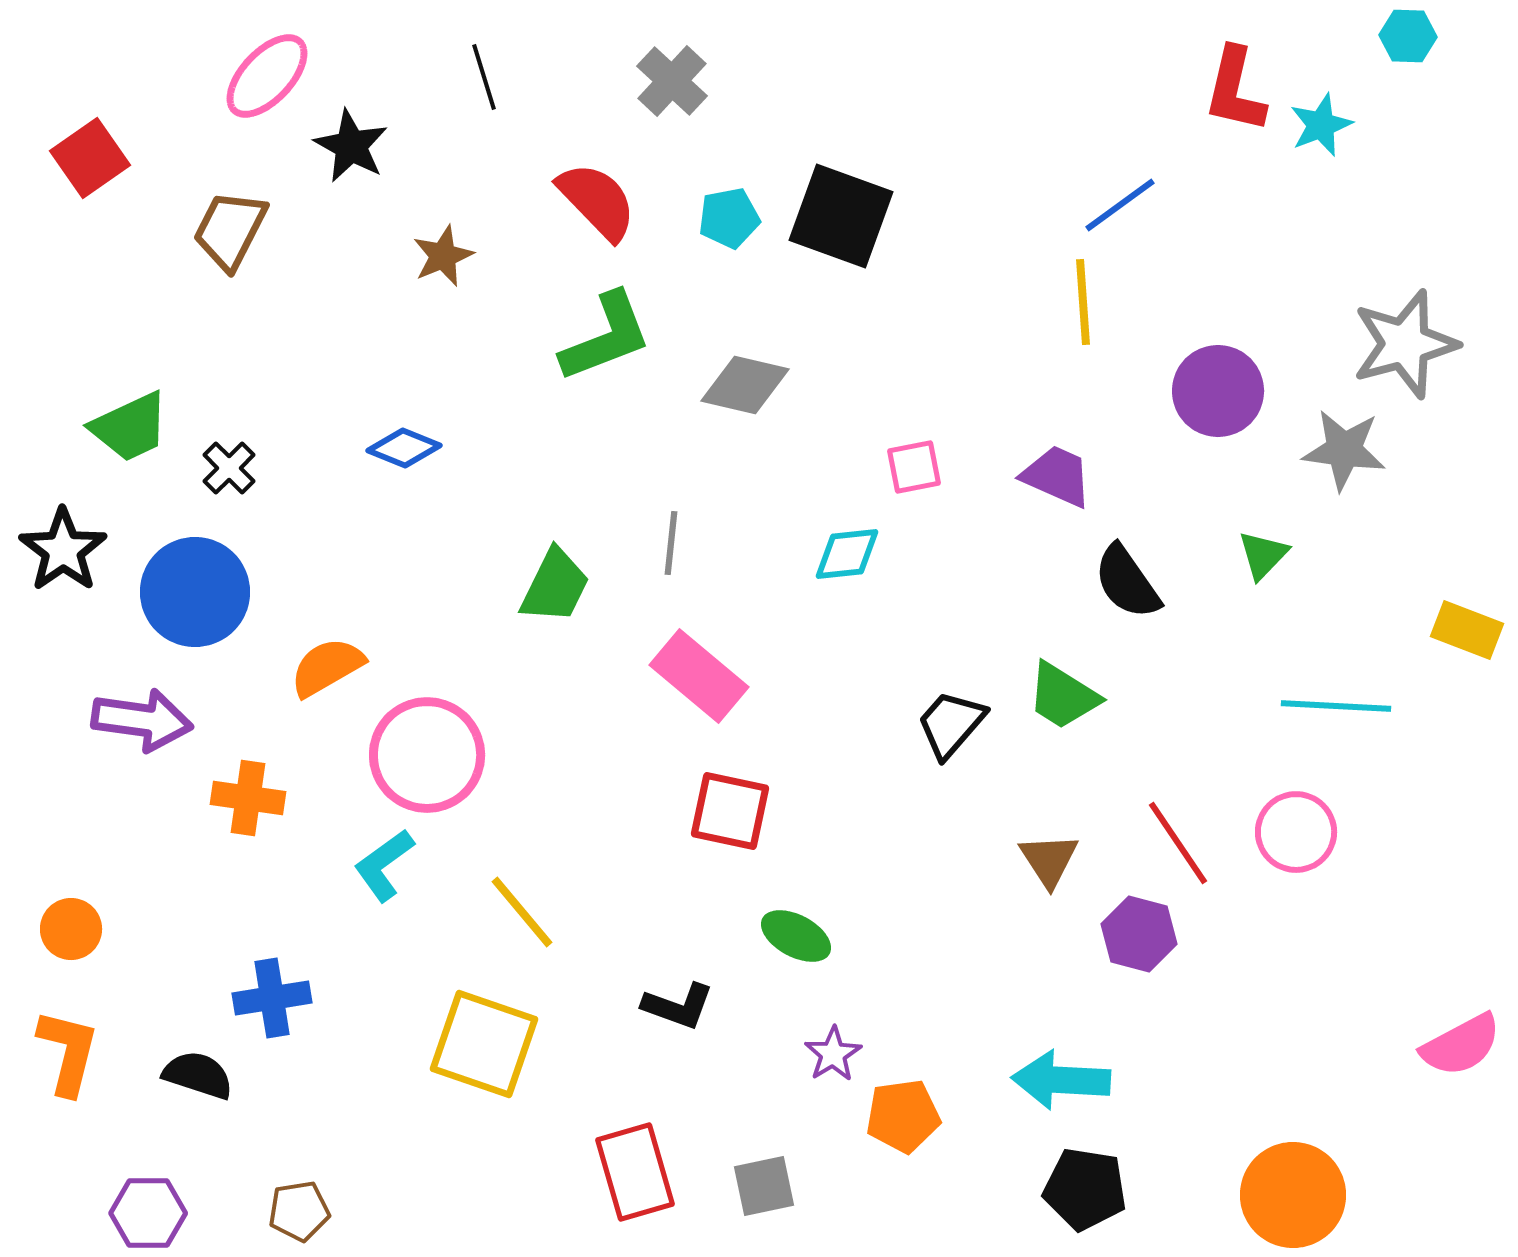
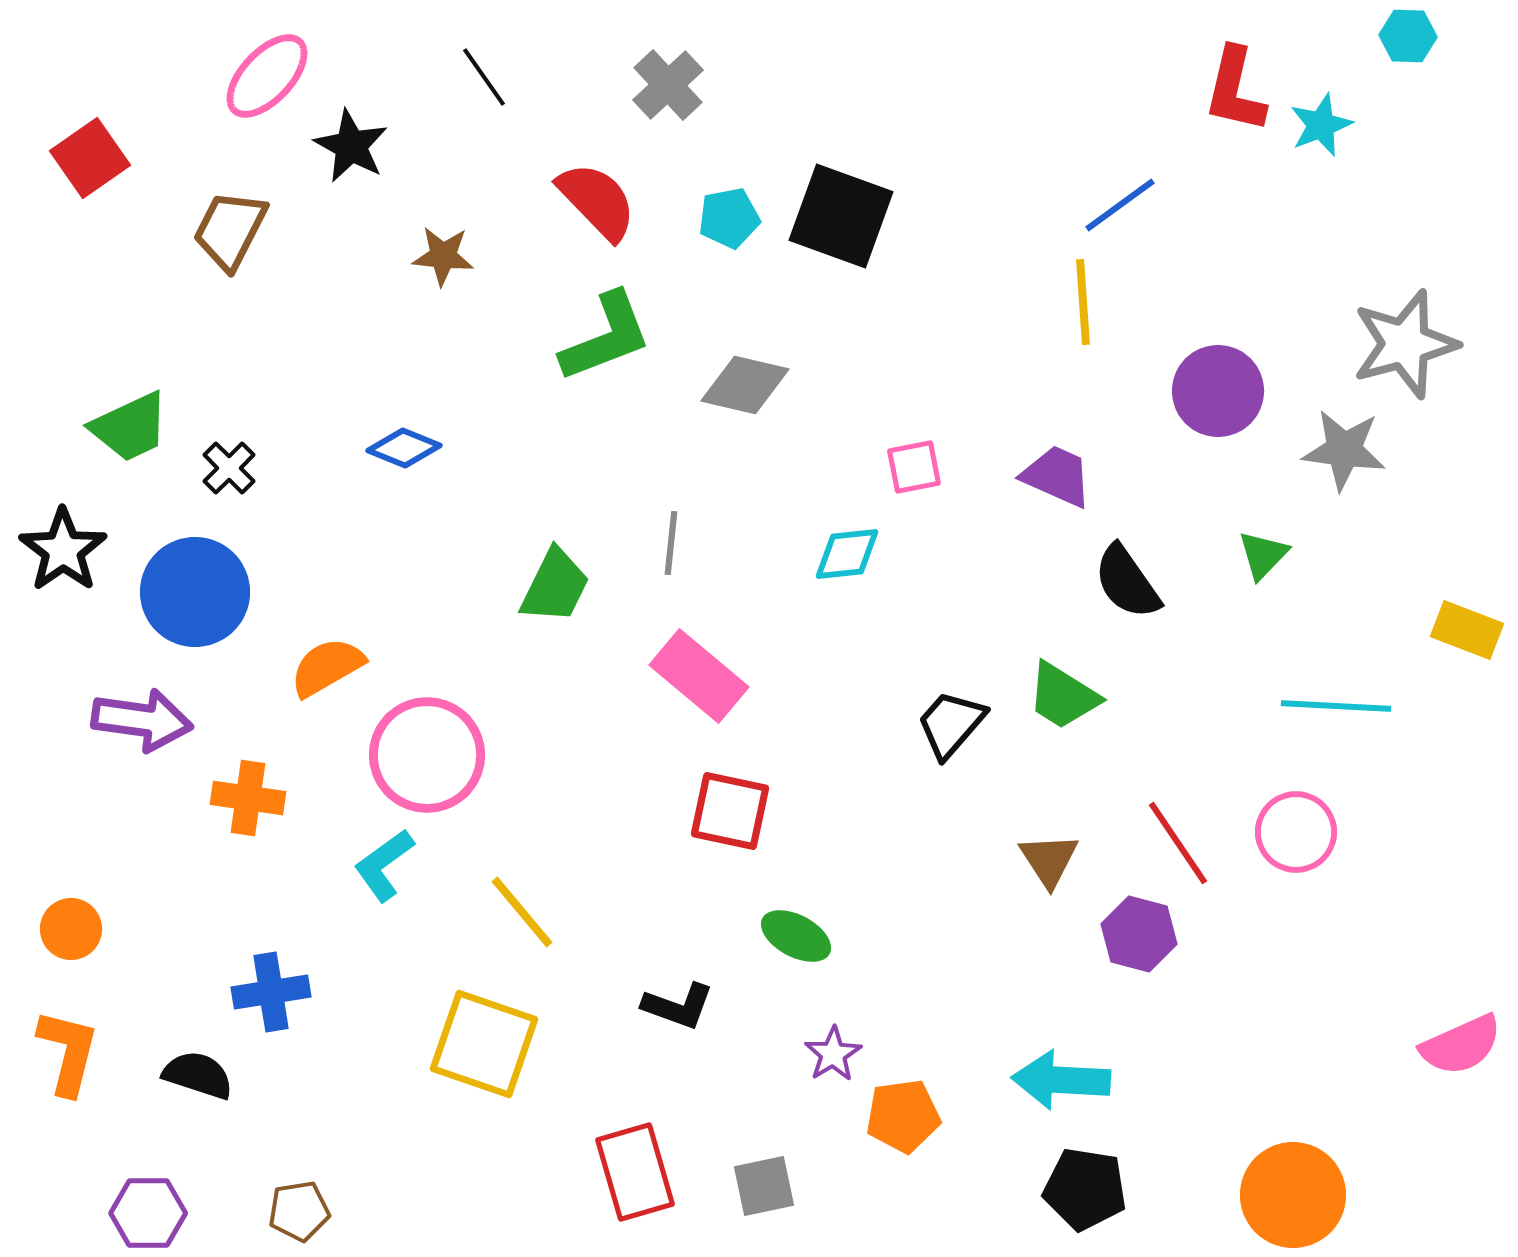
black line at (484, 77): rotated 18 degrees counterclockwise
gray cross at (672, 81): moved 4 px left, 4 px down; rotated 4 degrees clockwise
brown star at (443, 256): rotated 28 degrees clockwise
blue cross at (272, 998): moved 1 px left, 6 px up
pink semicircle at (1461, 1045): rotated 4 degrees clockwise
